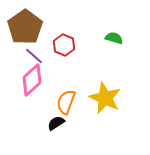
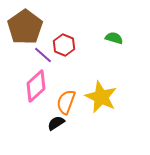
purple line: moved 9 px right, 1 px up
pink diamond: moved 4 px right, 6 px down
yellow star: moved 4 px left, 1 px up
